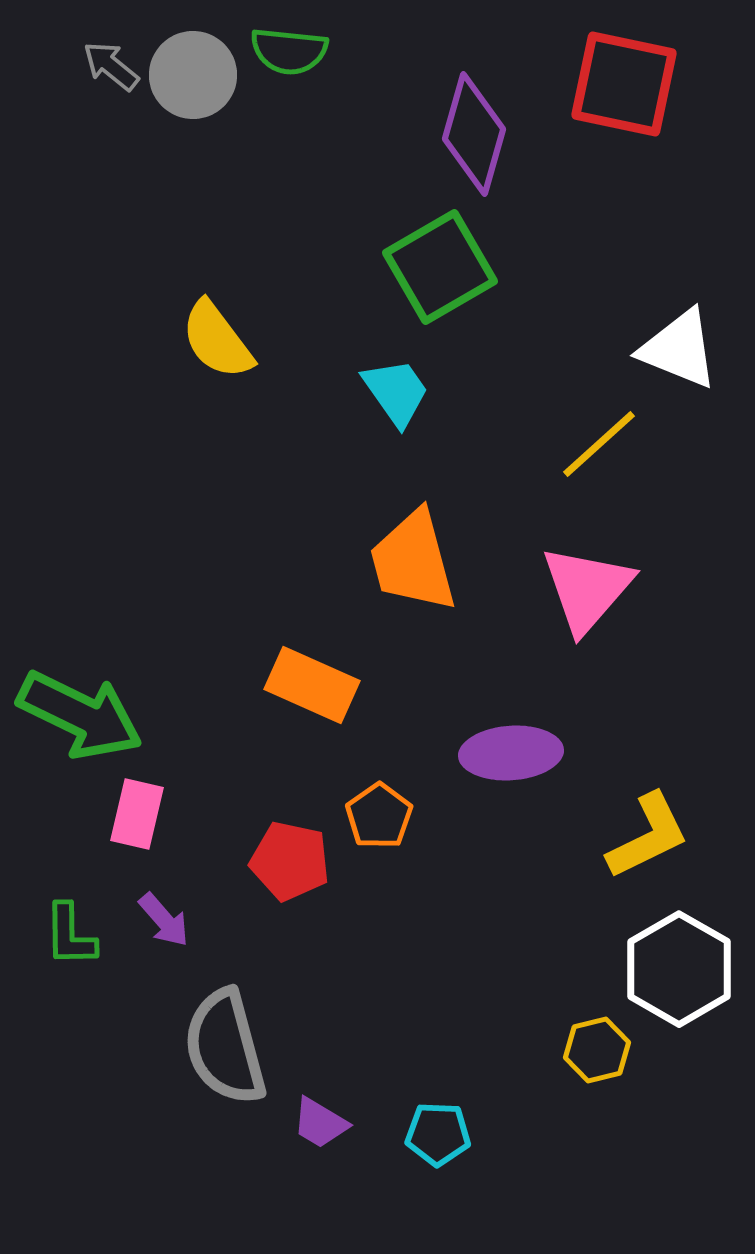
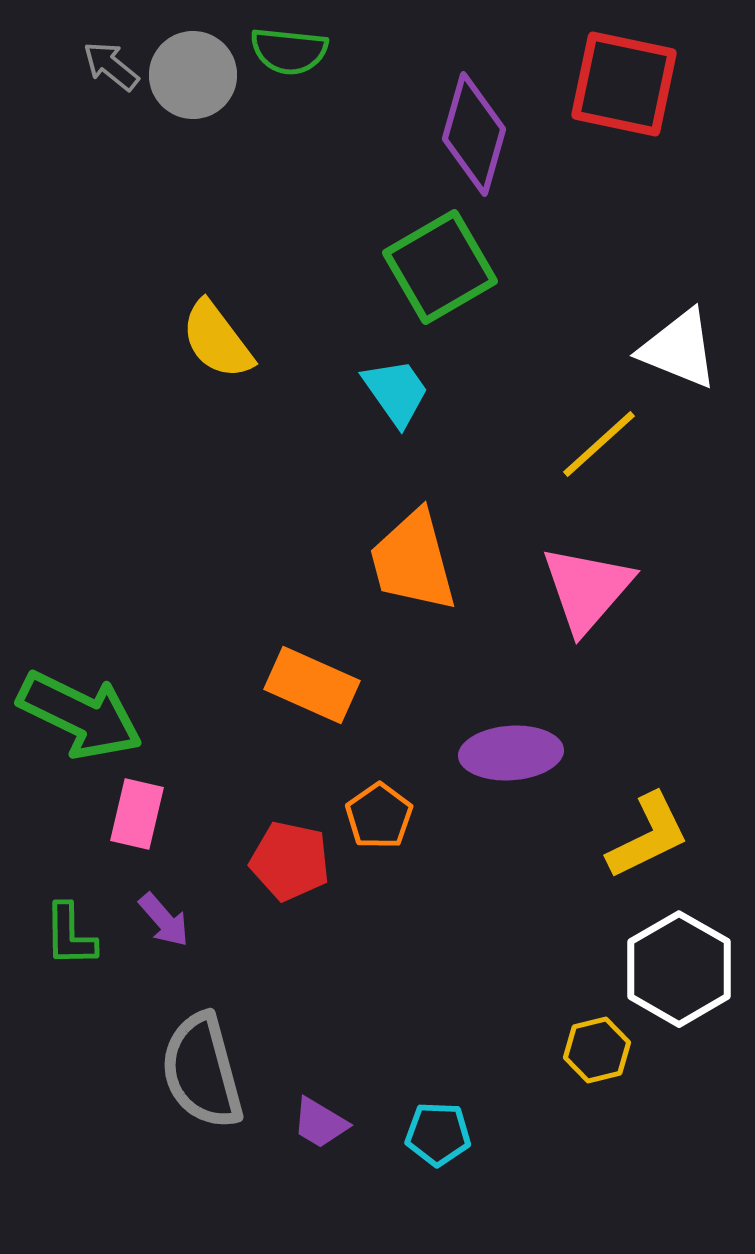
gray semicircle: moved 23 px left, 24 px down
